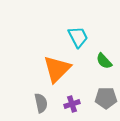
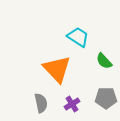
cyan trapezoid: rotated 30 degrees counterclockwise
orange triangle: rotated 28 degrees counterclockwise
purple cross: rotated 14 degrees counterclockwise
